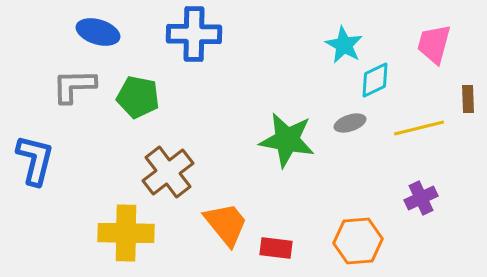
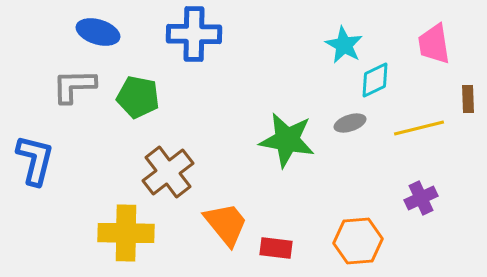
pink trapezoid: rotated 24 degrees counterclockwise
